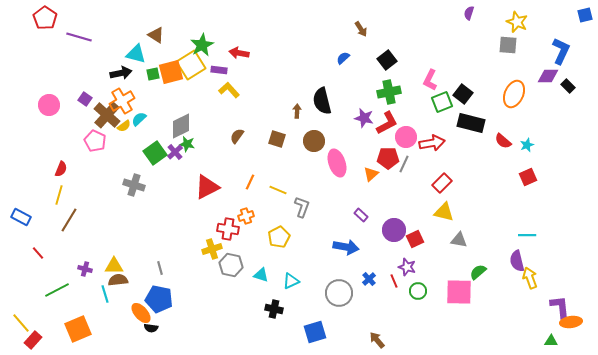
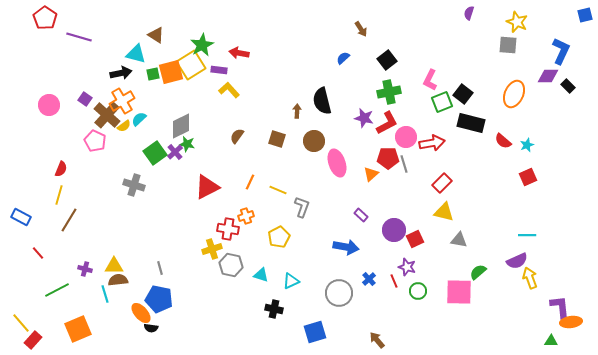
gray line at (404, 164): rotated 42 degrees counterclockwise
purple semicircle at (517, 261): rotated 100 degrees counterclockwise
